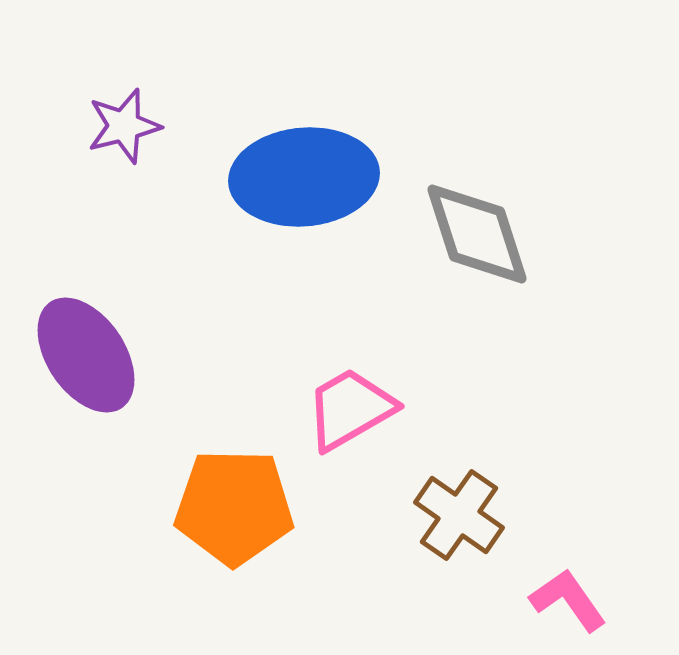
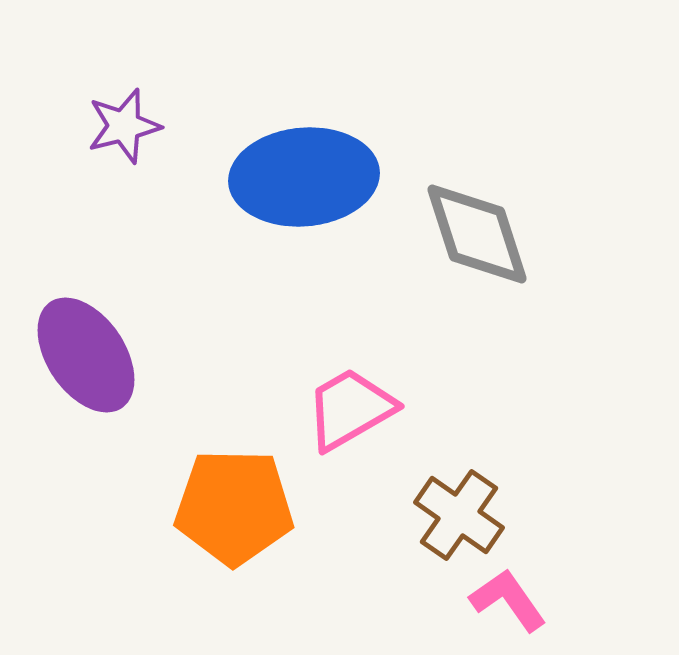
pink L-shape: moved 60 px left
